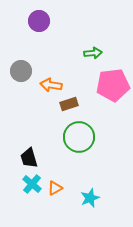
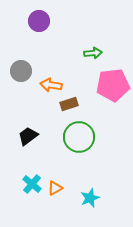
black trapezoid: moved 1 px left, 22 px up; rotated 70 degrees clockwise
